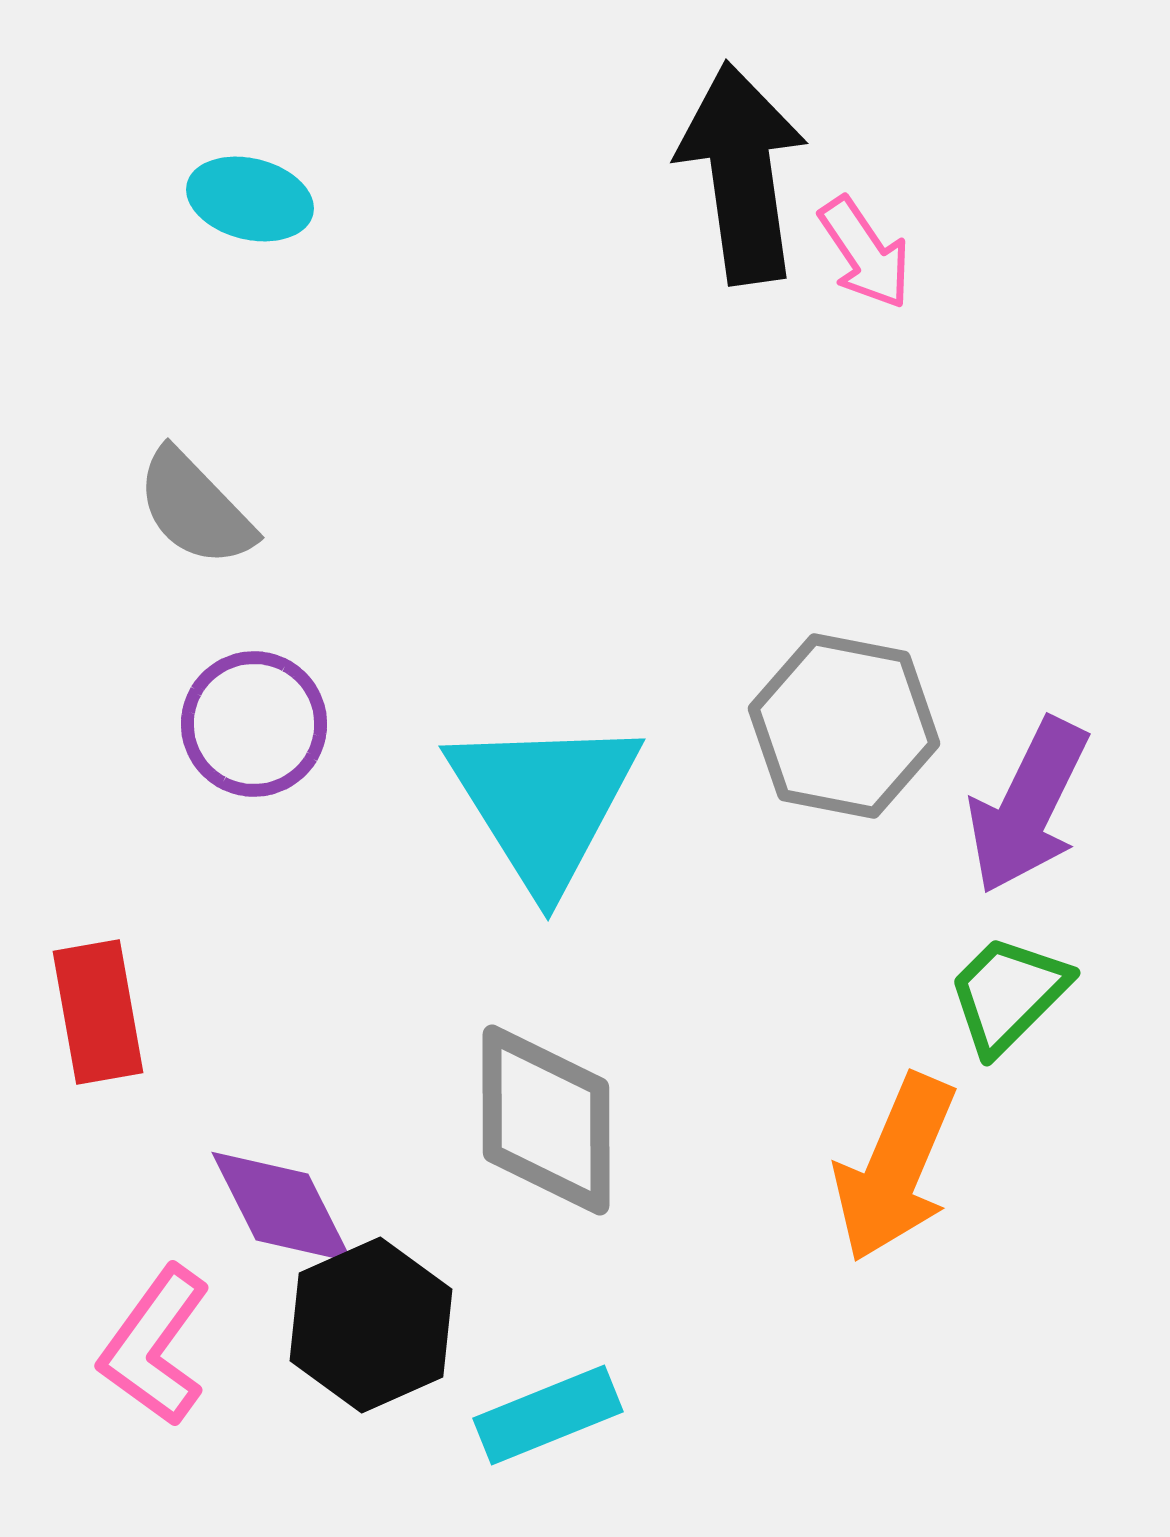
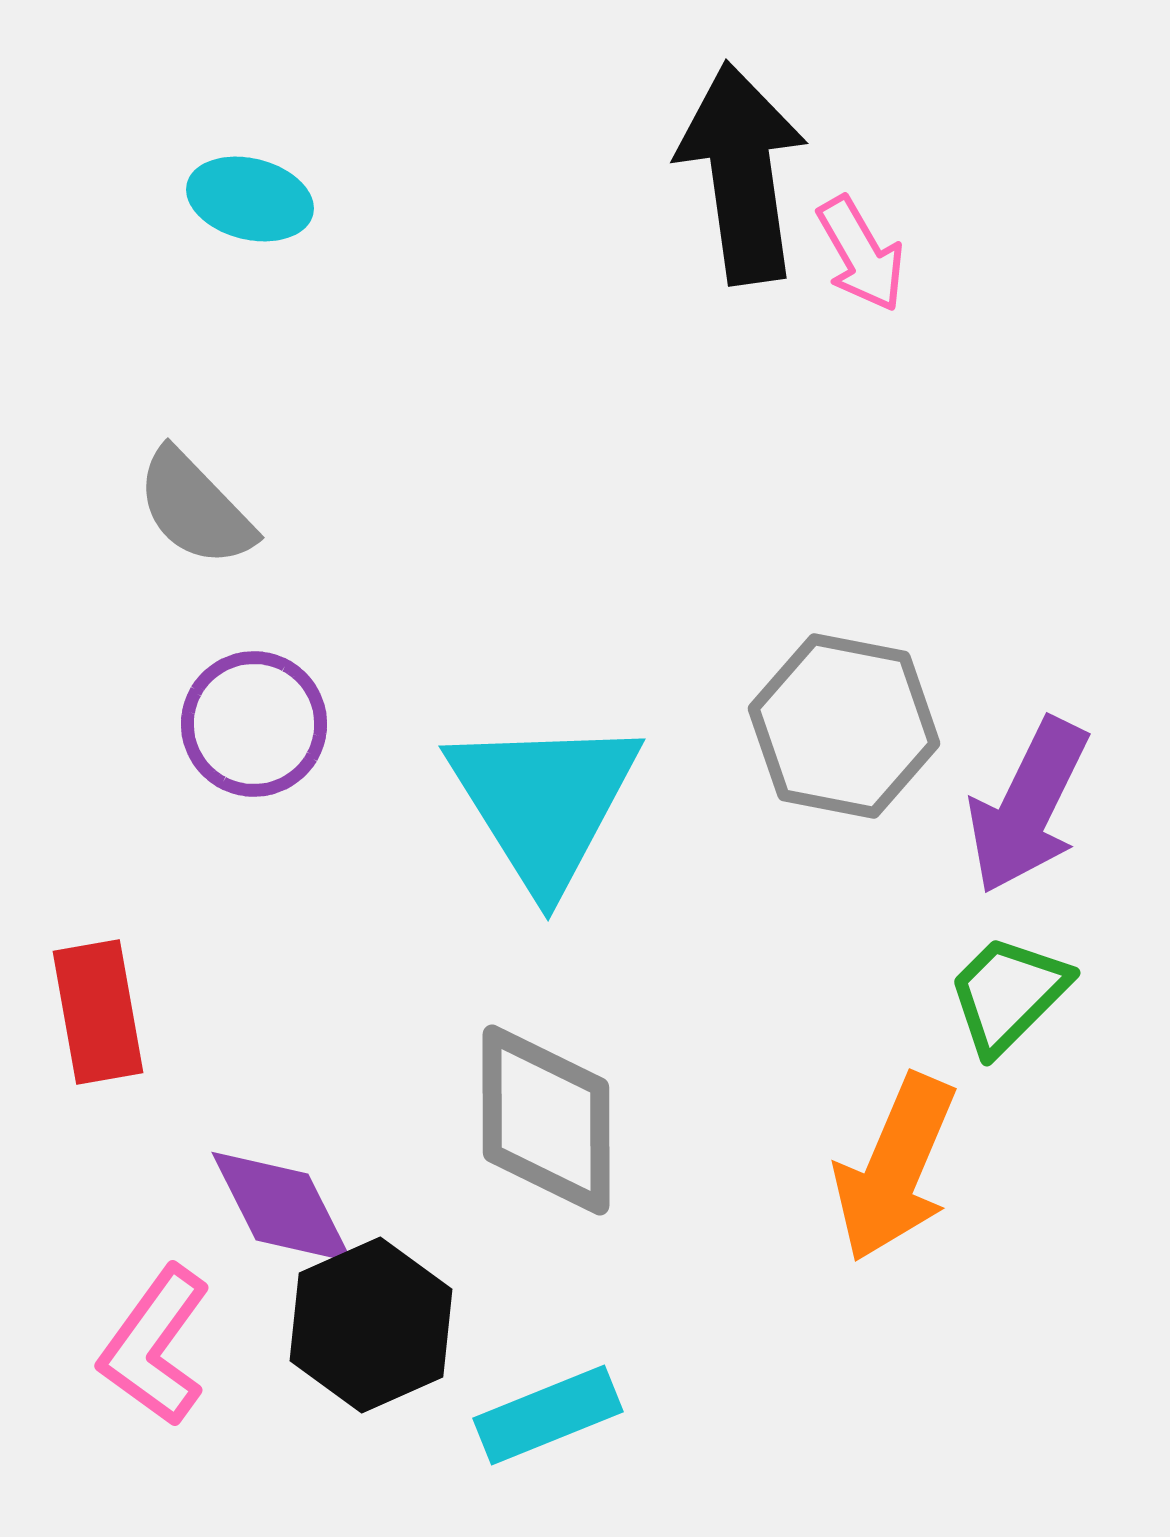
pink arrow: moved 4 px left, 1 px down; rotated 4 degrees clockwise
